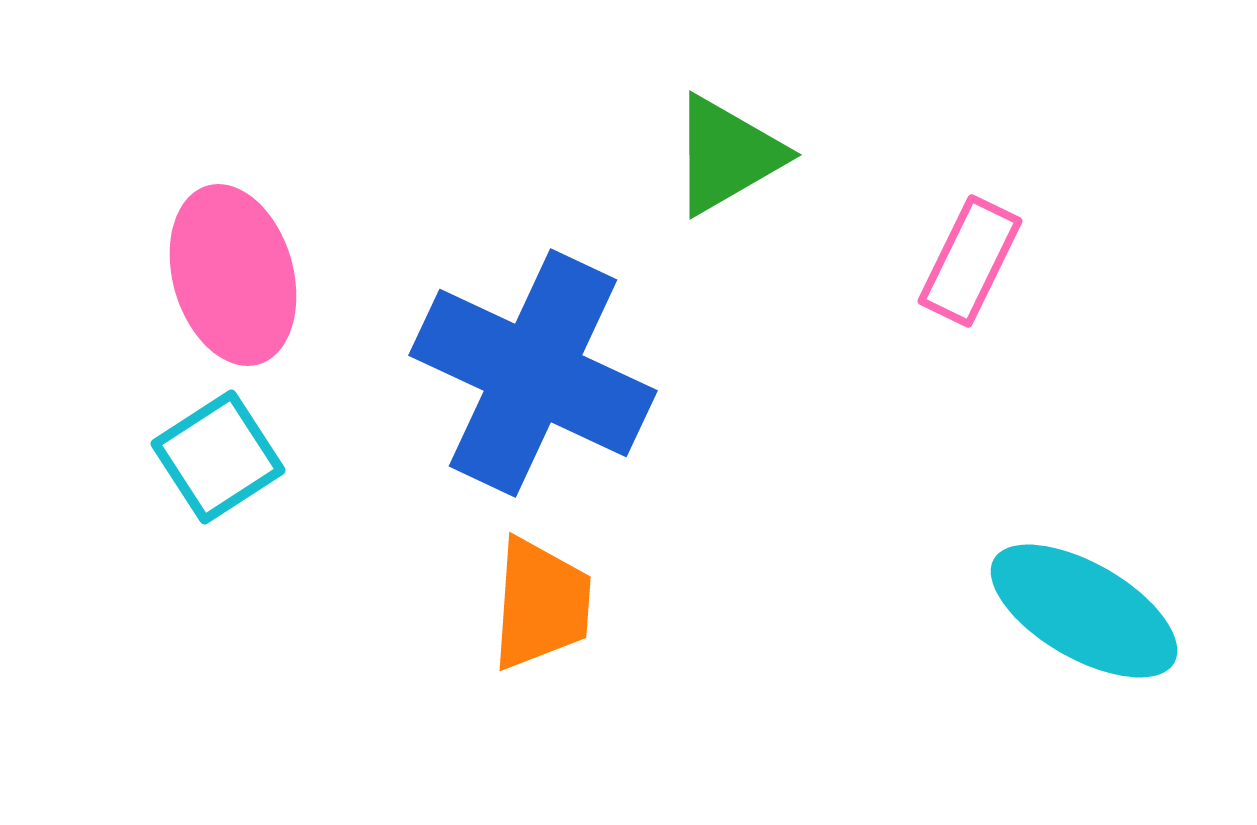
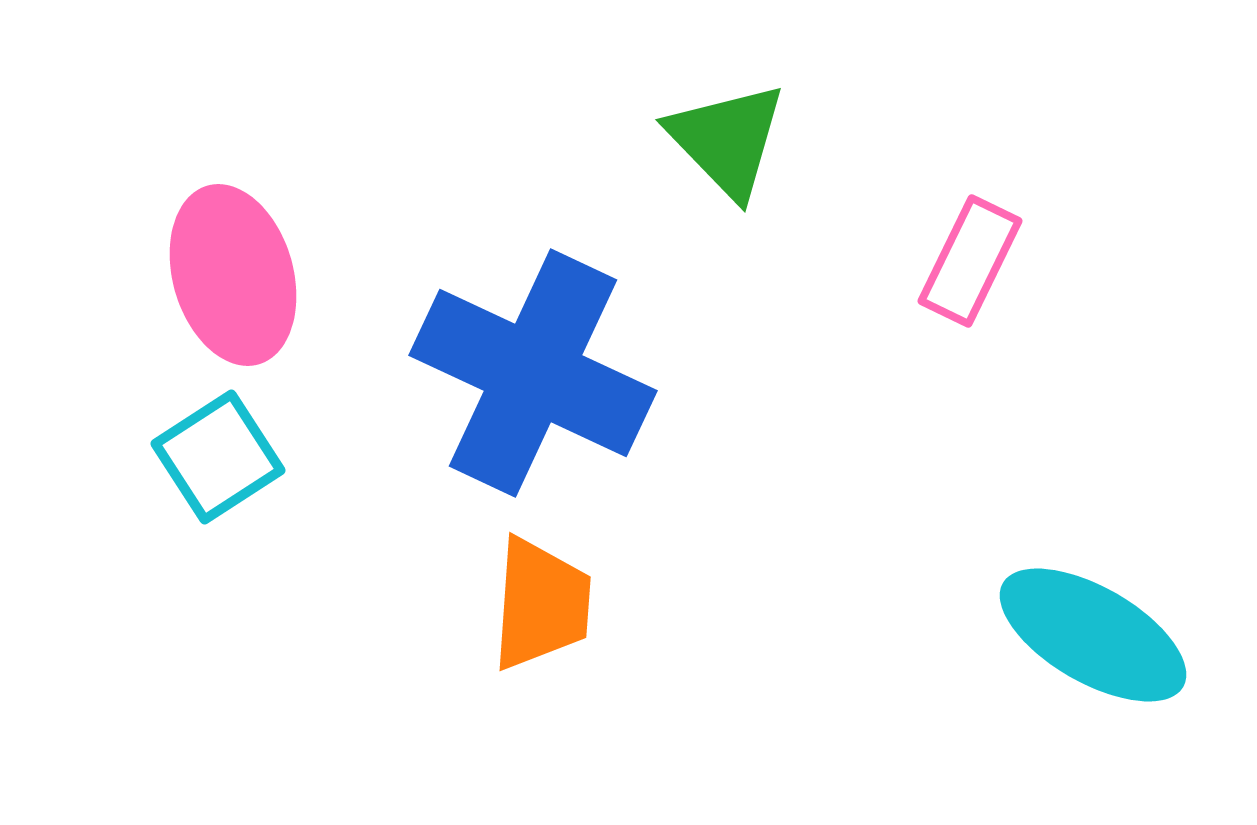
green triangle: moved 15 px up; rotated 44 degrees counterclockwise
cyan ellipse: moved 9 px right, 24 px down
